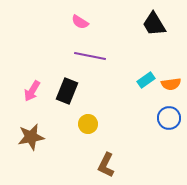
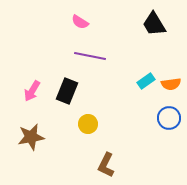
cyan rectangle: moved 1 px down
